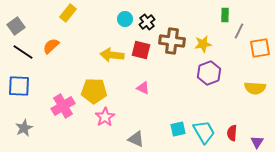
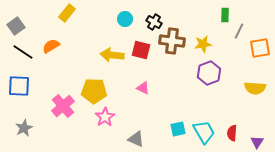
yellow rectangle: moved 1 px left
black cross: moved 7 px right; rotated 21 degrees counterclockwise
orange semicircle: rotated 12 degrees clockwise
pink cross: rotated 10 degrees counterclockwise
